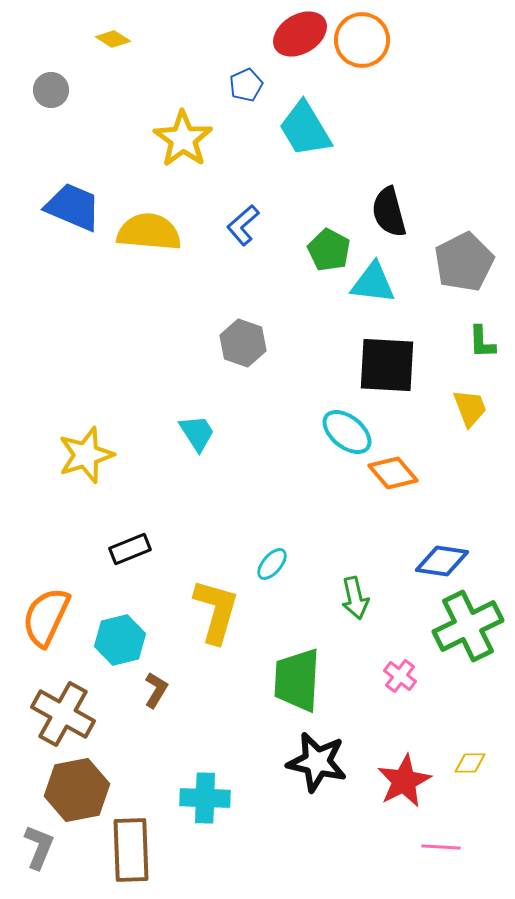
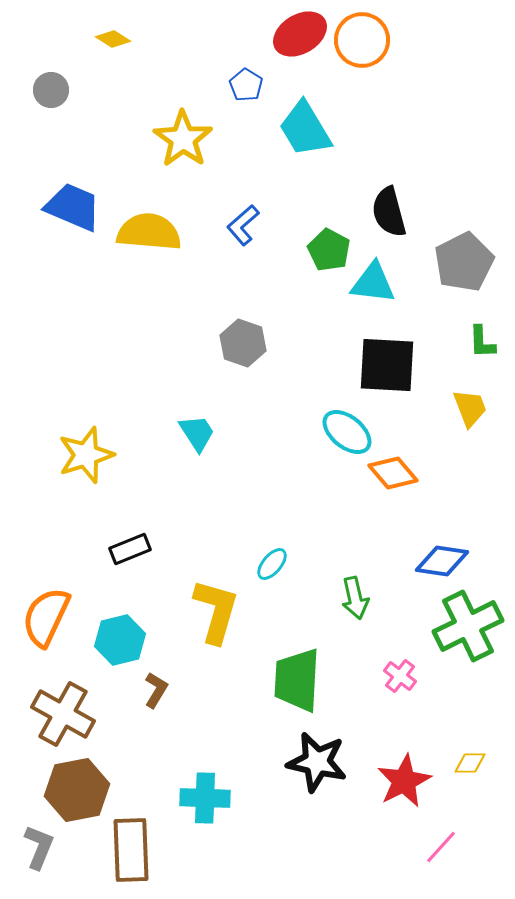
blue pentagon at (246, 85): rotated 16 degrees counterclockwise
pink line at (441, 847): rotated 51 degrees counterclockwise
